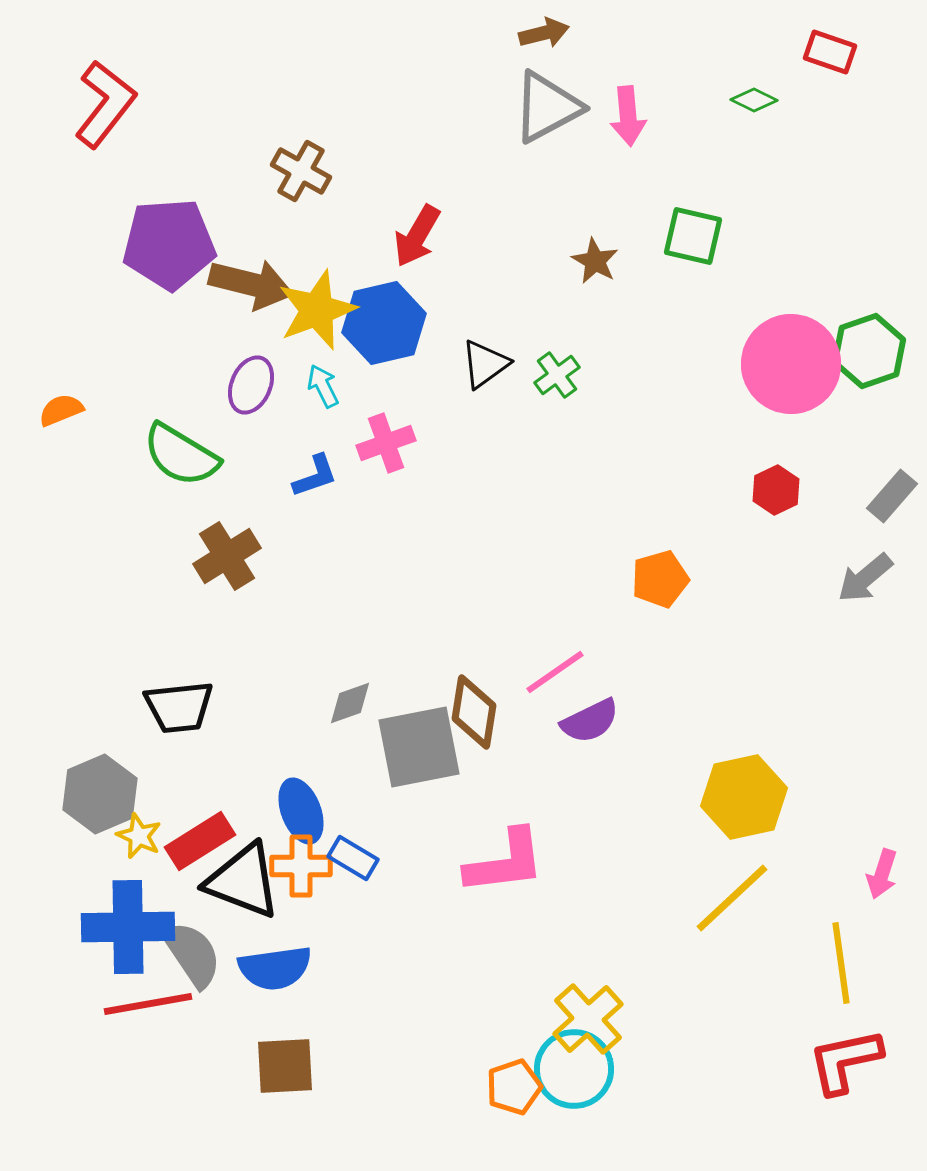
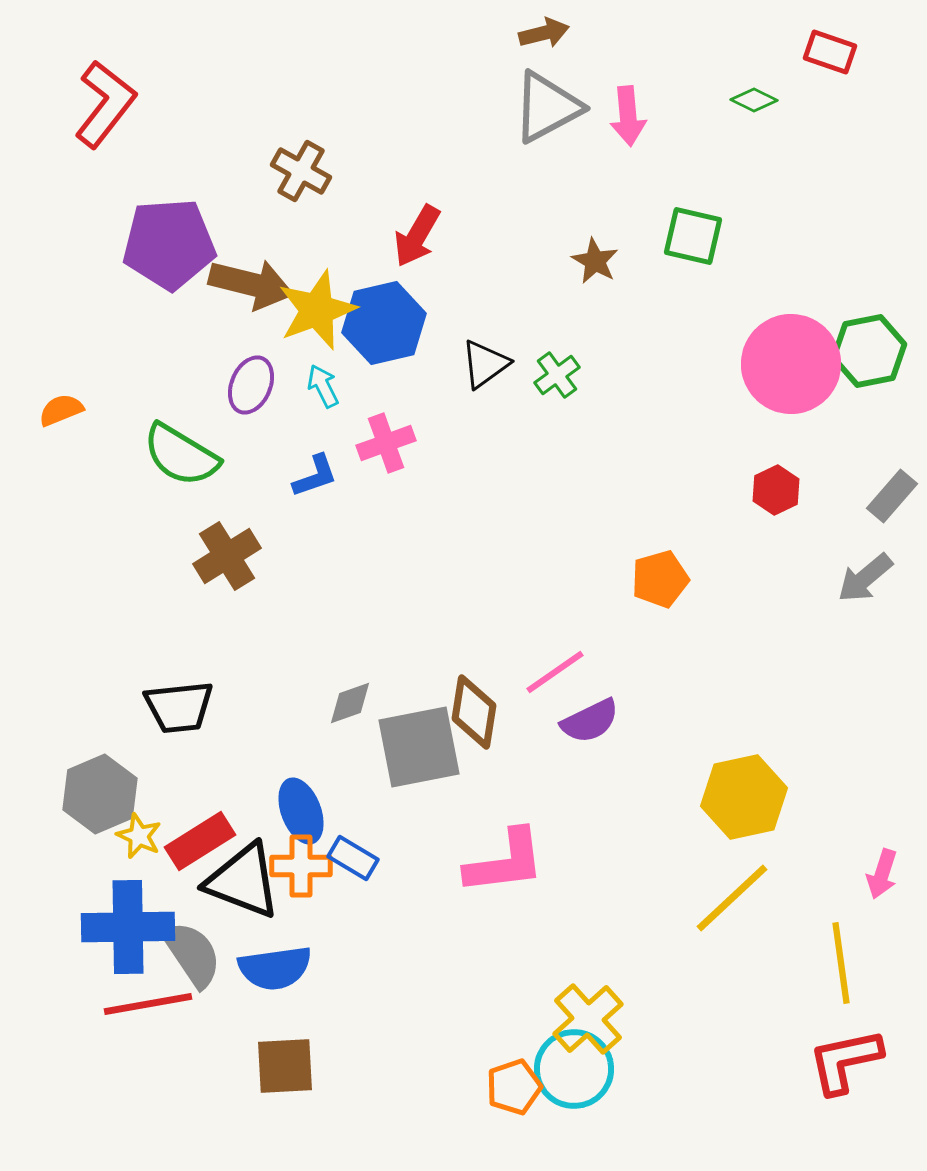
green hexagon at (869, 351): rotated 8 degrees clockwise
